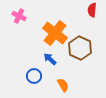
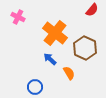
red semicircle: rotated 144 degrees counterclockwise
pink cross: moved 1 px left, 1 px down
brown hexagon: moved 5 px right
blue circle: moved 1 px right, 11 px down
orange semicircle: moved 6 px right, 12 px up
